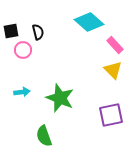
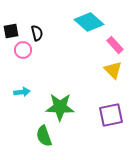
black semicircle: moved 1 px left, 1 px down
green star: moved 9 px down; rotated 20 degrees counterclockwise
